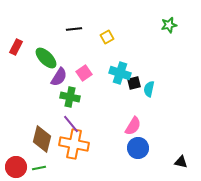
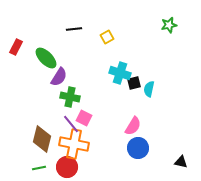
pink square: moved 45 px down; rotated 28 degrees counterclockwise
red circle: moved 51 px right
